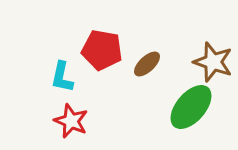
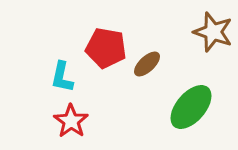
red pentagon: moved 4 px right, 2 px up
brown star: moved 30 px up
red star: rotated 12 degrees clockwise
